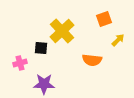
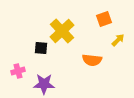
pink cross: moved 2 px left, 8 px down
